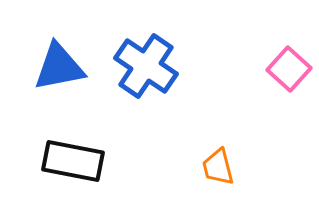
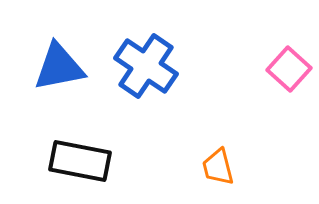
black rectangle: moved 7 px right
